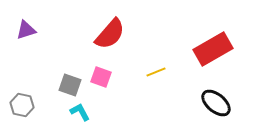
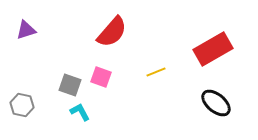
red semicircle: moved 2 px right, 2 px up
